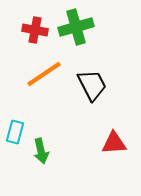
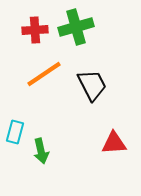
red cross: rotated 15 degrees counterclockwise
